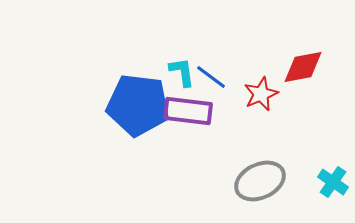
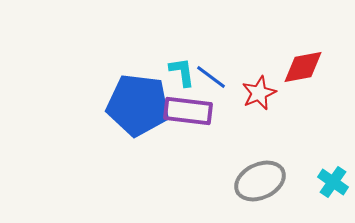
red star: moved 2 px left, 1 px up
